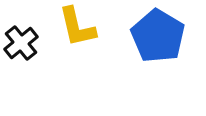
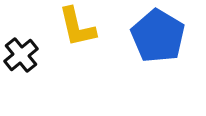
black cross: moved 12 px down
